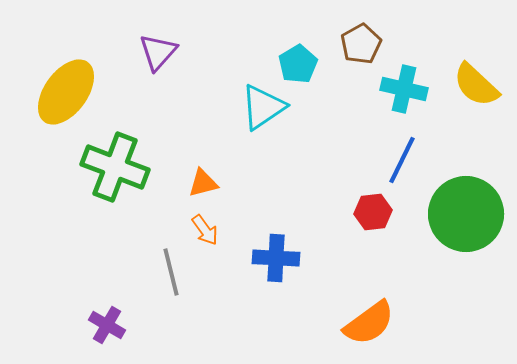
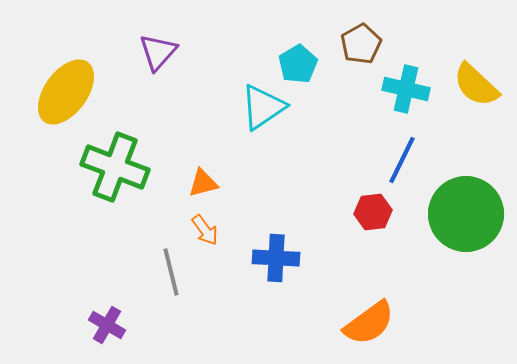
cyan cross: moved 2 px right
